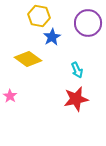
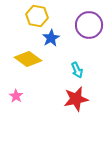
yellow hexagon: moved 2 px left
purple circle: moved 1 px right, 2 px down
blue star: moved 1 px left, 1 px down
pink star: moved 6 px right
